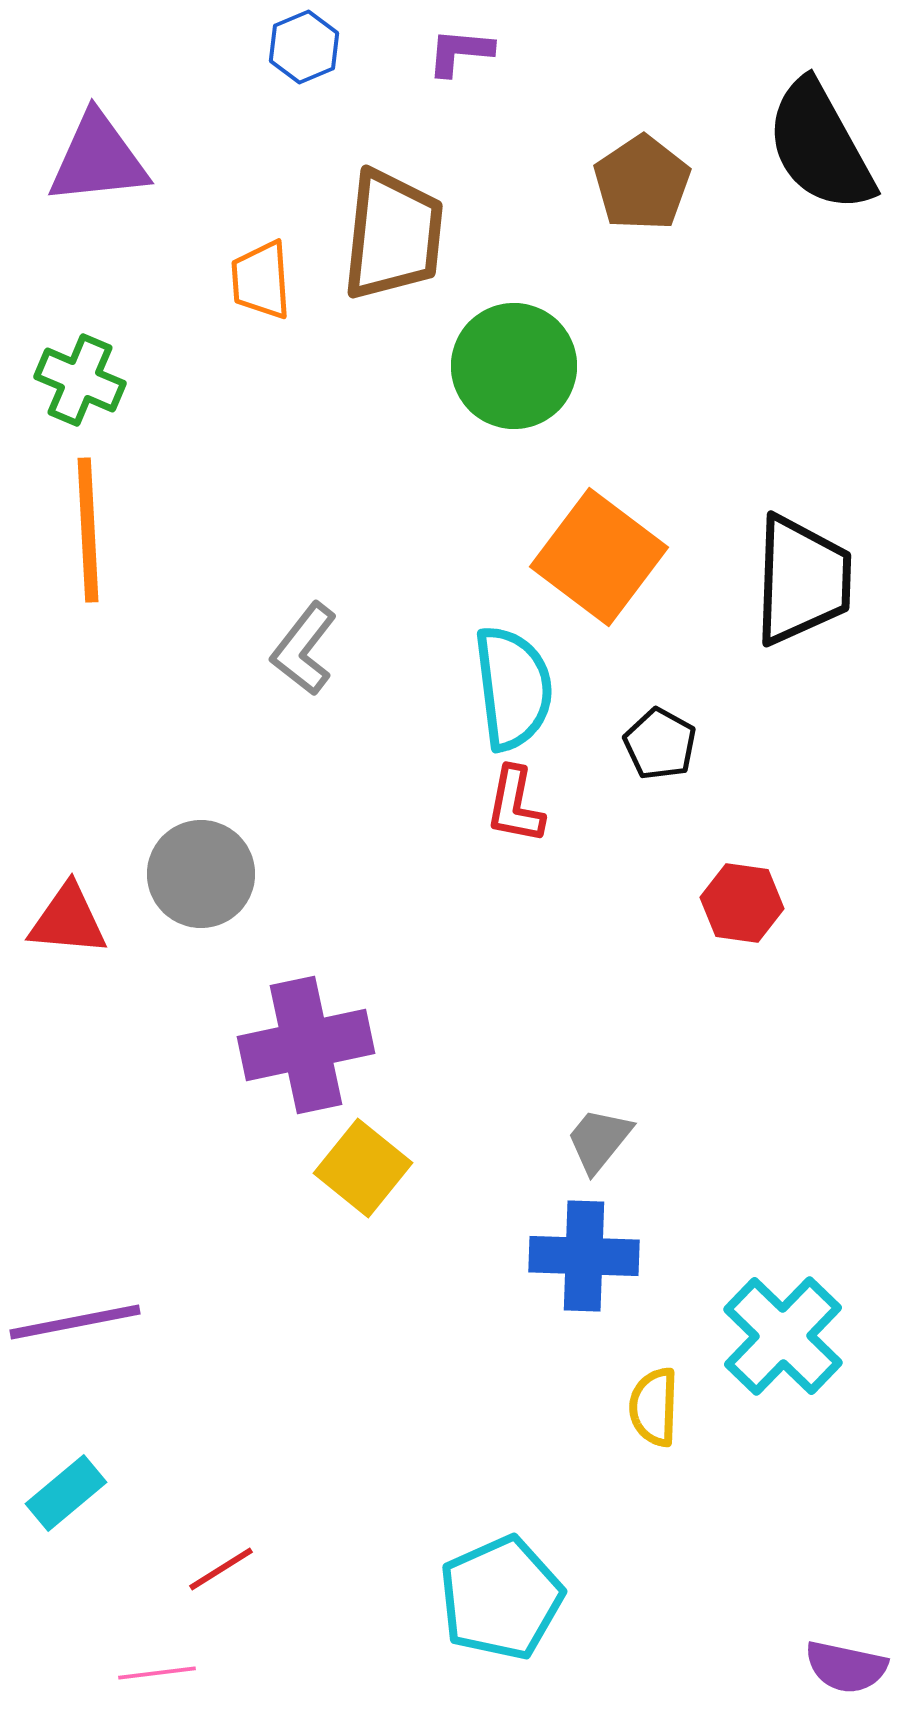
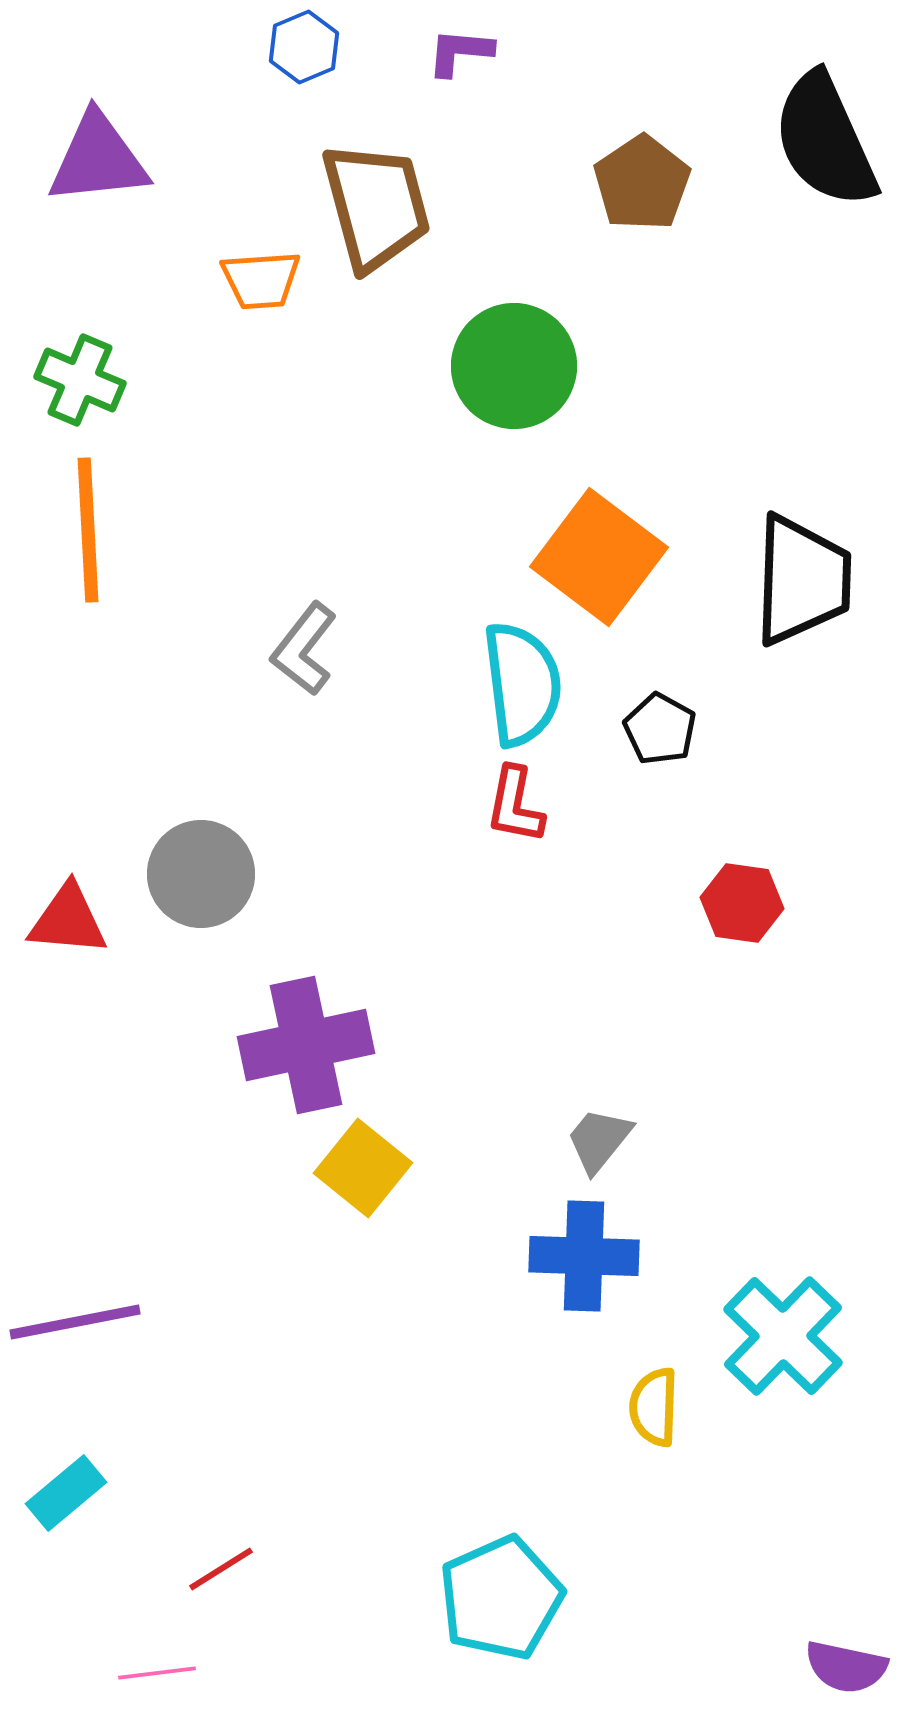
black semicircle: moved 5 px right, 6 px up; rotated 5 degrees clockwise
brown trapezoid: moved 17 px left, 29 px up; rotated 21 degrees counterclockwise
orange trapezoid: rotated 90 degrees counterclockwise
cyan semicircle: moved 9 px right, 4 px up
black pentagon: moved 15 px up
